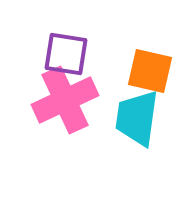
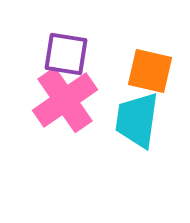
pink cross: rotated 10 degrees counterclockwise
cyan trapezoid: moved 2 px down
